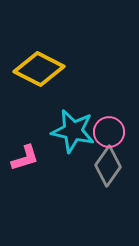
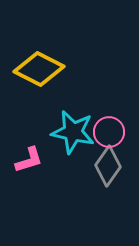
cyan star: moved 1 px down
pink L-shape: moved 4 px right, 2 px down
